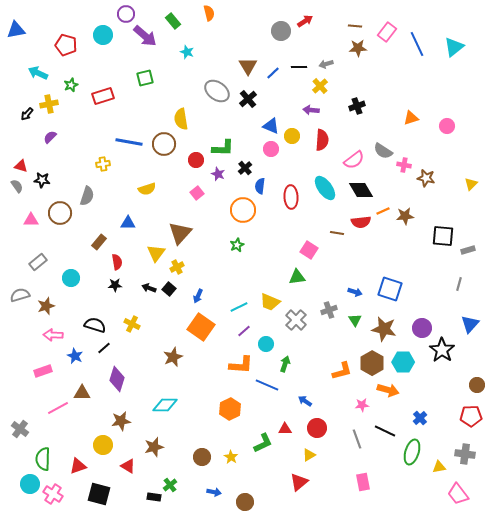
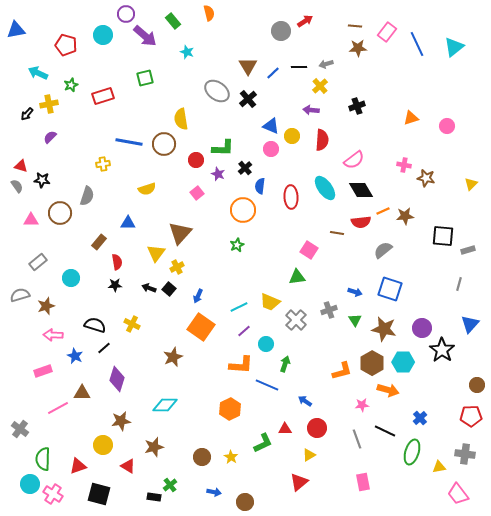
gray semicircle at (383, 151): moved 99 px down; rotated 108 degrees clockwise
